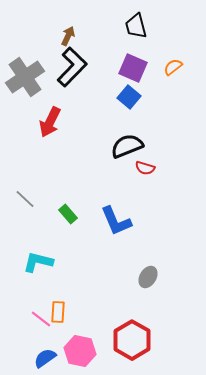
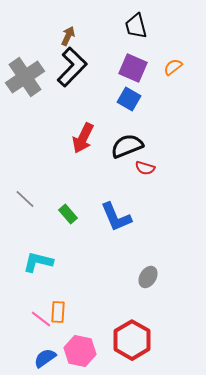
blue square: moved 2 px down; rotated 10 degrees counterclockwise
red arrow: moved 33 px right, 16 px down
blue L-shape: moved 4 px up
